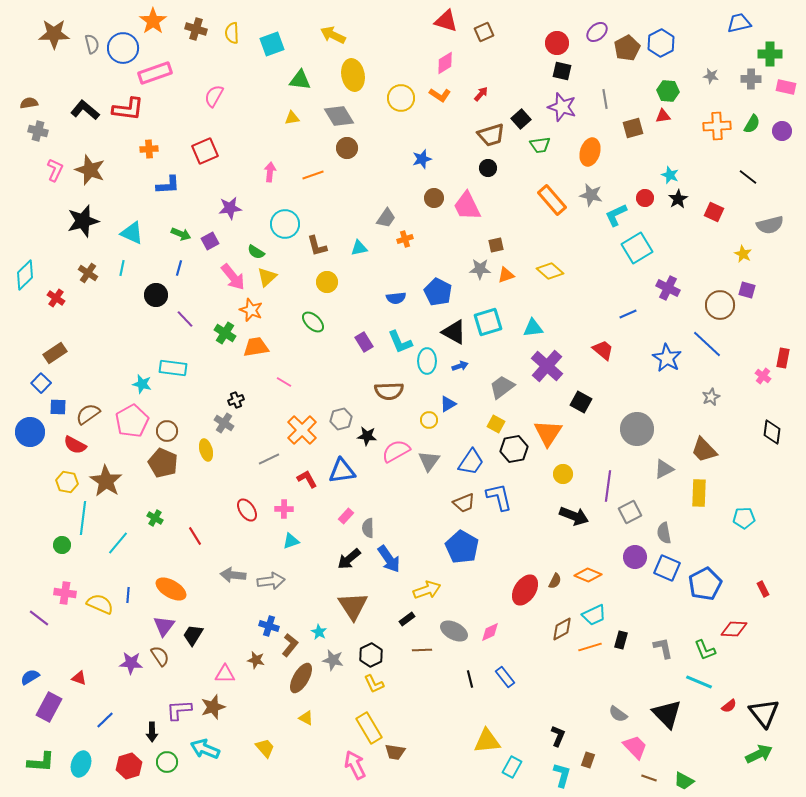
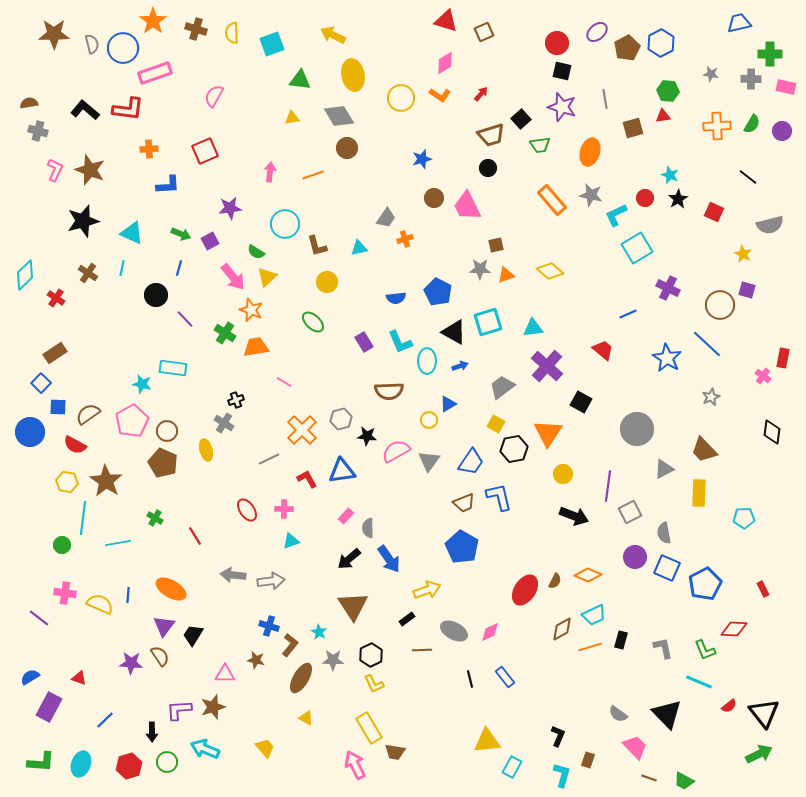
gray star at (711, 76): moved 2 px up
cyan line at (118, 543): rotated 40 degrees clockwise
gray star at (333, 660): rotated 10 degrees counterclockwise
